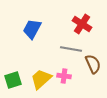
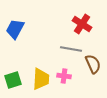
blue trapezoid: moved 17 px left
yellow trapezoid: rotated 135 degrees clockwise
